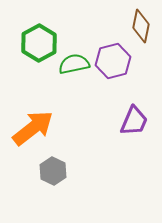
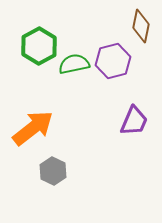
green hexagon: moved 3 px down
